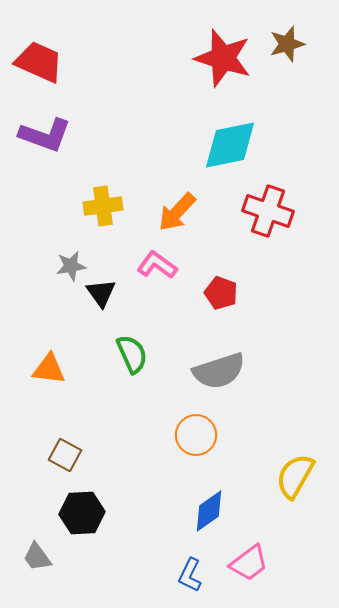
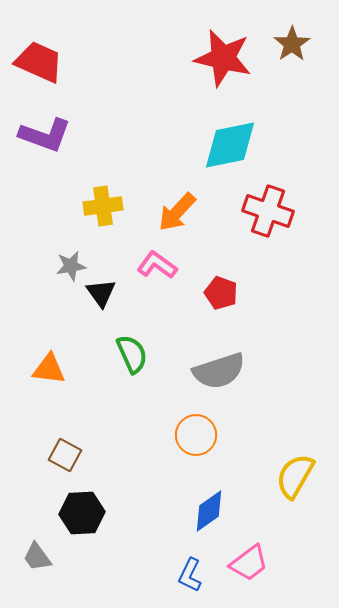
brown star: moved 5 px right; rotated 18 degrees counterclockwise
red star: rotated 4 degrees counterclockwise
